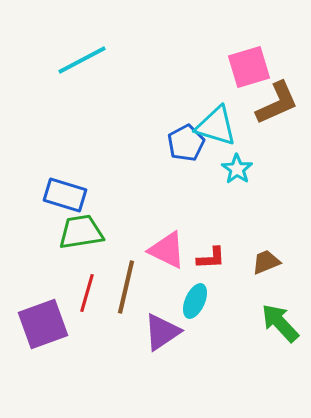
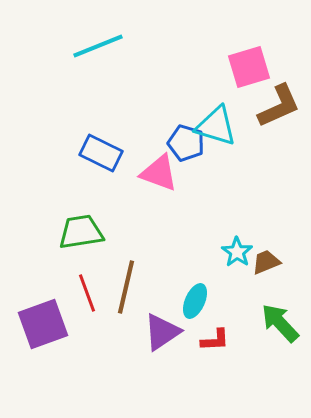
cyan line: moved 16 px right, 14 px up; rotated 6 degrees clockwise
brown L-shape: moved 2 px right, 3 px down
blue pentagon: rotated 27 degrees counterclockwise
cyan star: moved 83 px down
blue rectangle: moved 36 px right, 42 px up; rotated 9 degrees clockwise
pink triangle: moved 8 px left, 77 px up; rotated 6 degrees counterclockwise
red L-shape: moved 4 px right, 82 px down
red line: rotated 36 degrees counterclockwise
